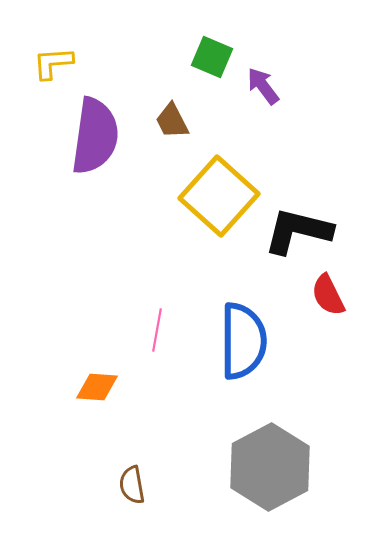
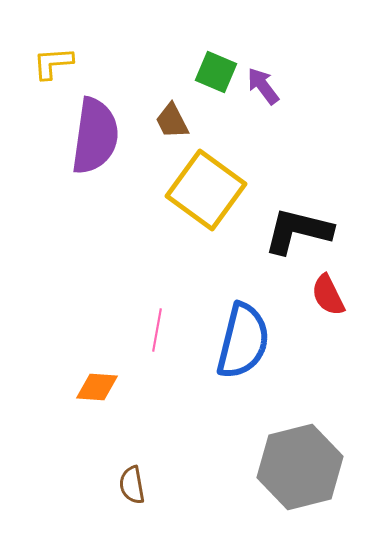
green square: moved 4 px right, 15 px down
yellow square: moved 13 px left, 6 px up; rotated 6 degrees counterclockwise
blue semicircle: rotated 14 degrees clockwise
gray hexagon: moved 30 px right; rotated 14 degrees clockwise
